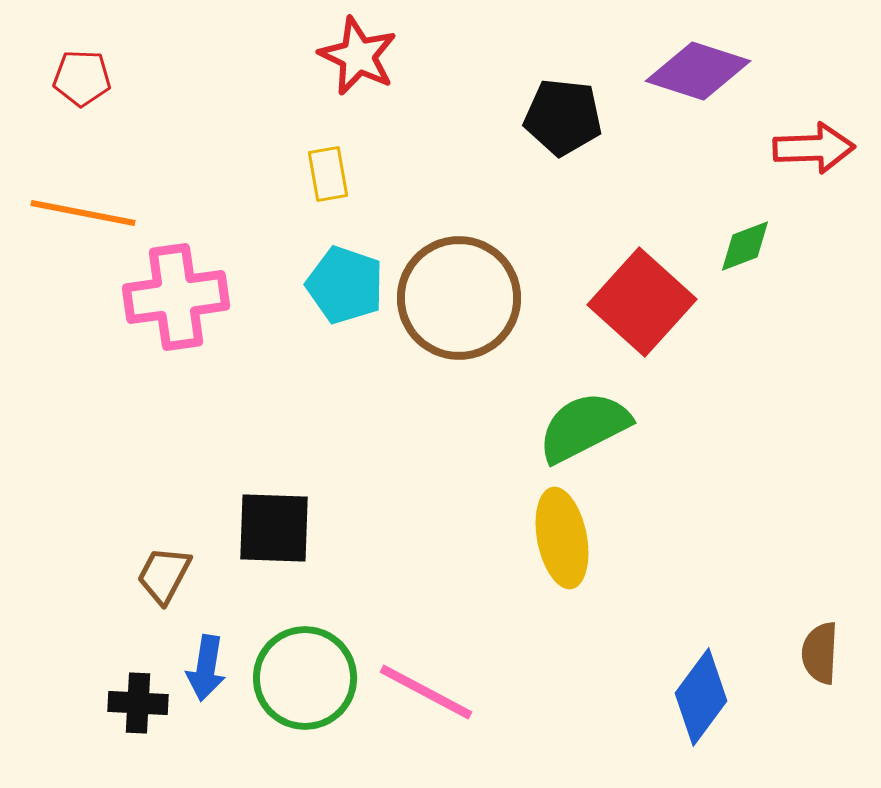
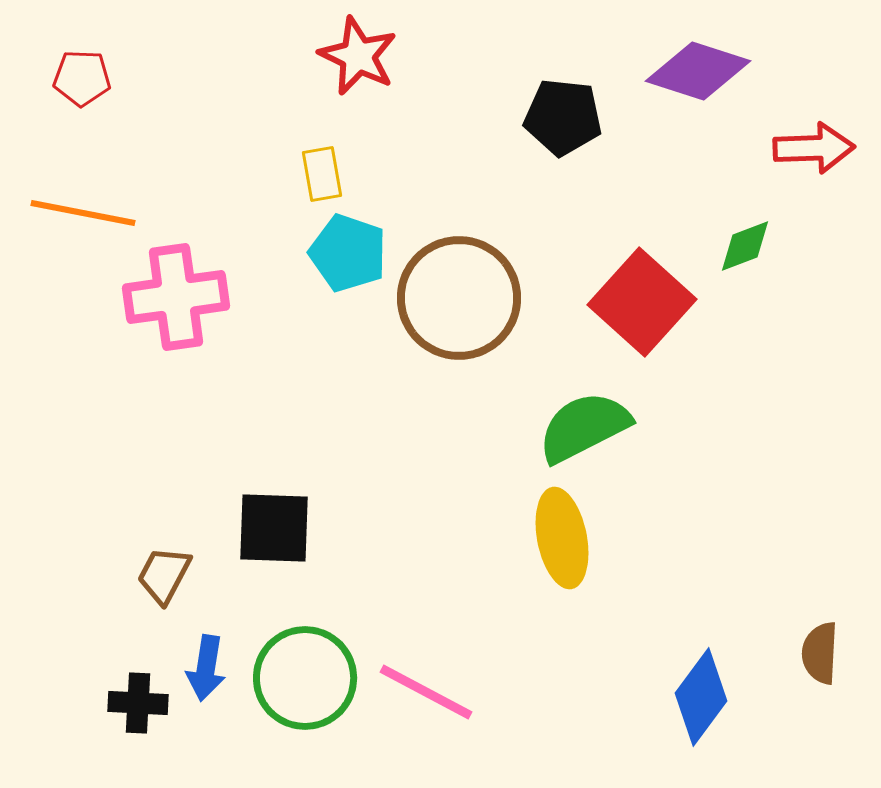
yellow rectangle: moved 6 px left
cyan pentagon: moved 3 px right, 32 px up
